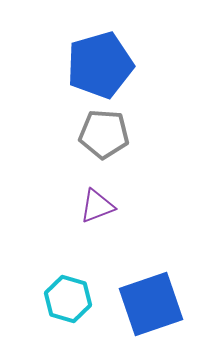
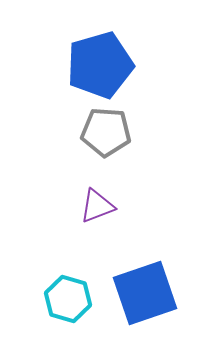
gray pentagon: moved 2 px right, 2 px up
blue square: moved 6 px left, 11 px up
